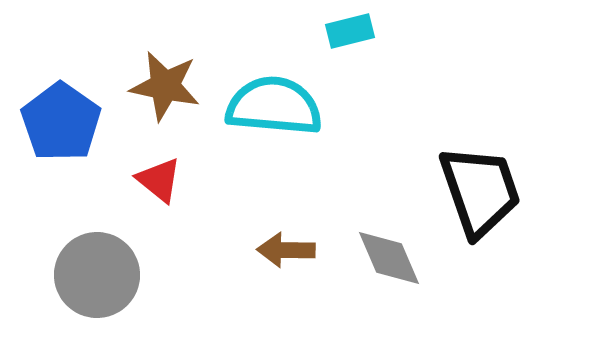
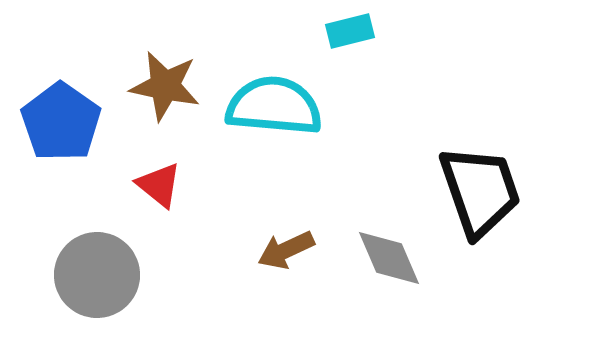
red triangle: moved 5 px down
brown arrow: rotated 26 degrees counterclockwise
